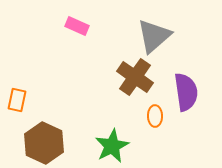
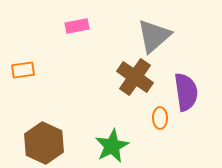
pink rectangle: rotated 35 degrees counterclockwise
orange rectangle: moved 6 px right, 30 px up; rotated 70 degrees clockwise
orange ellipse: moved 5 px right, 2 px down
